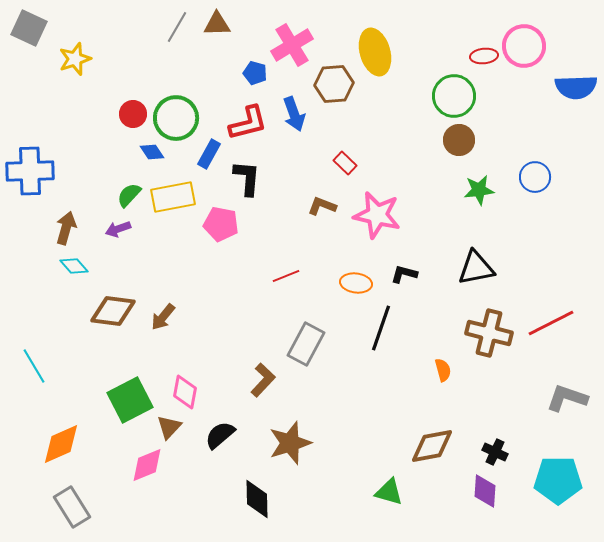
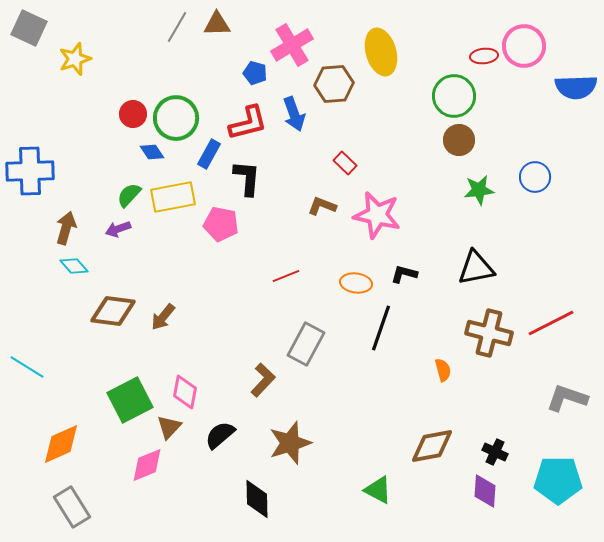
yellow ellipse at (375, 52): moved 6 px right
cyan line at (34, 366): moved 7 px left, 1 px down; rotated 27 degrees counterclockwise
green triangle at (389, 492): moved 11 px left, 2 px up; rotated 12 degrees clockwise
